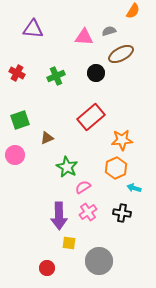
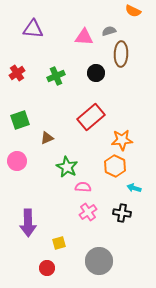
orange semicircle: rotated 84 degrees clockwise
brown ellipse: rotated 60 degrees counterclockwise
red cross: rotated 28 degrees clockwise
pink circle: moved 2 px right, 6 px down
orange hexagon: moved 1 px left, 2 px up; rotated 10 degrees counterclockwise
pink semicircle: rotated 35 degrees clockwise
purple arrow: moved 31 px left, 7 px down
yellow square: moved 10 px left; rotated 24 degrees counterclockwise
